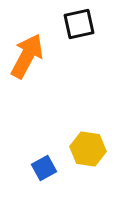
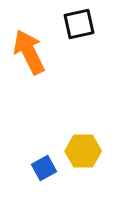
orange arrow: moved 2 px right, 4 px up; rotated 54 degrees counterclockwise
yellow hexagon: moved 5 px left, 2 px down; rotated 8 degrees counterclockwise
